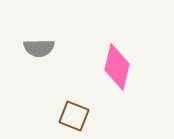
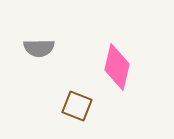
brown square: moved 3 px right, 10 px up
